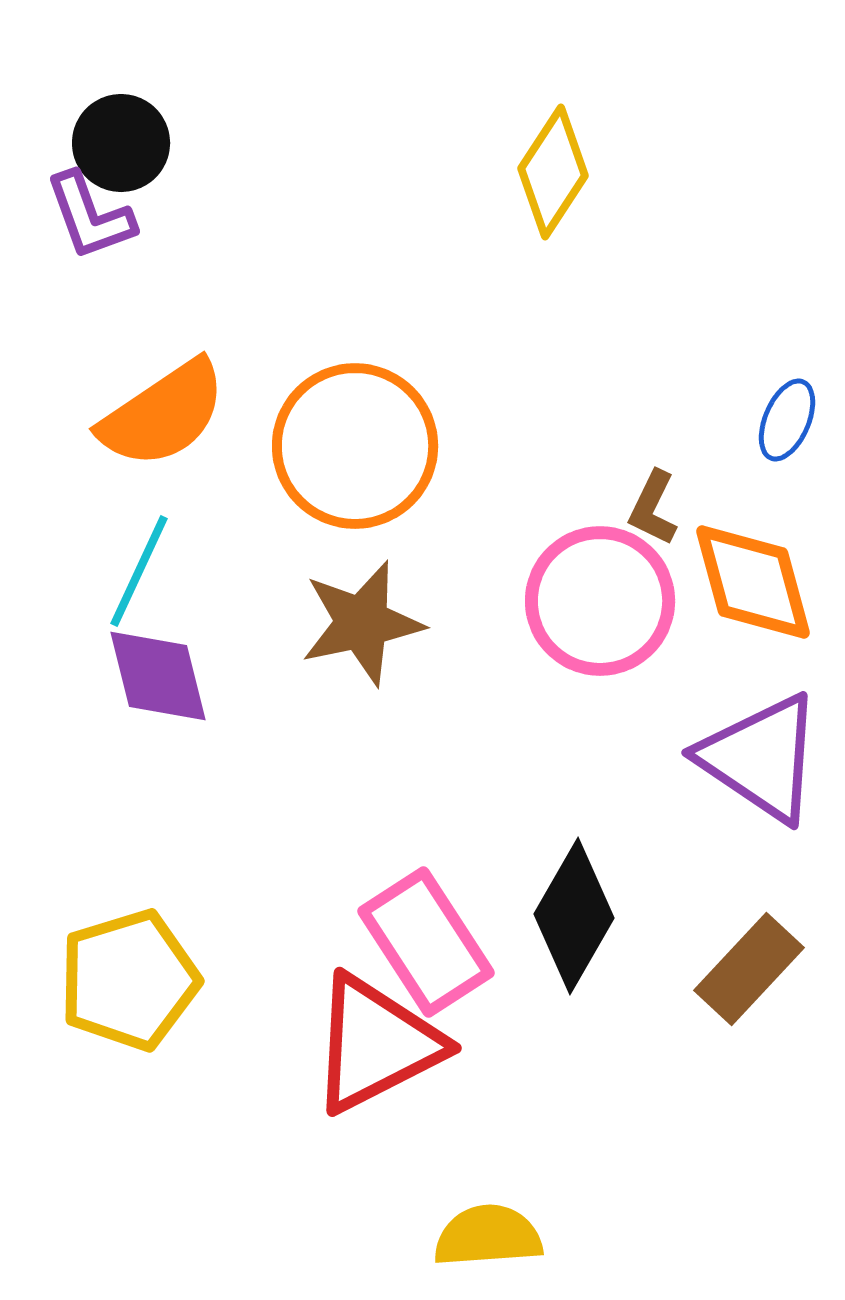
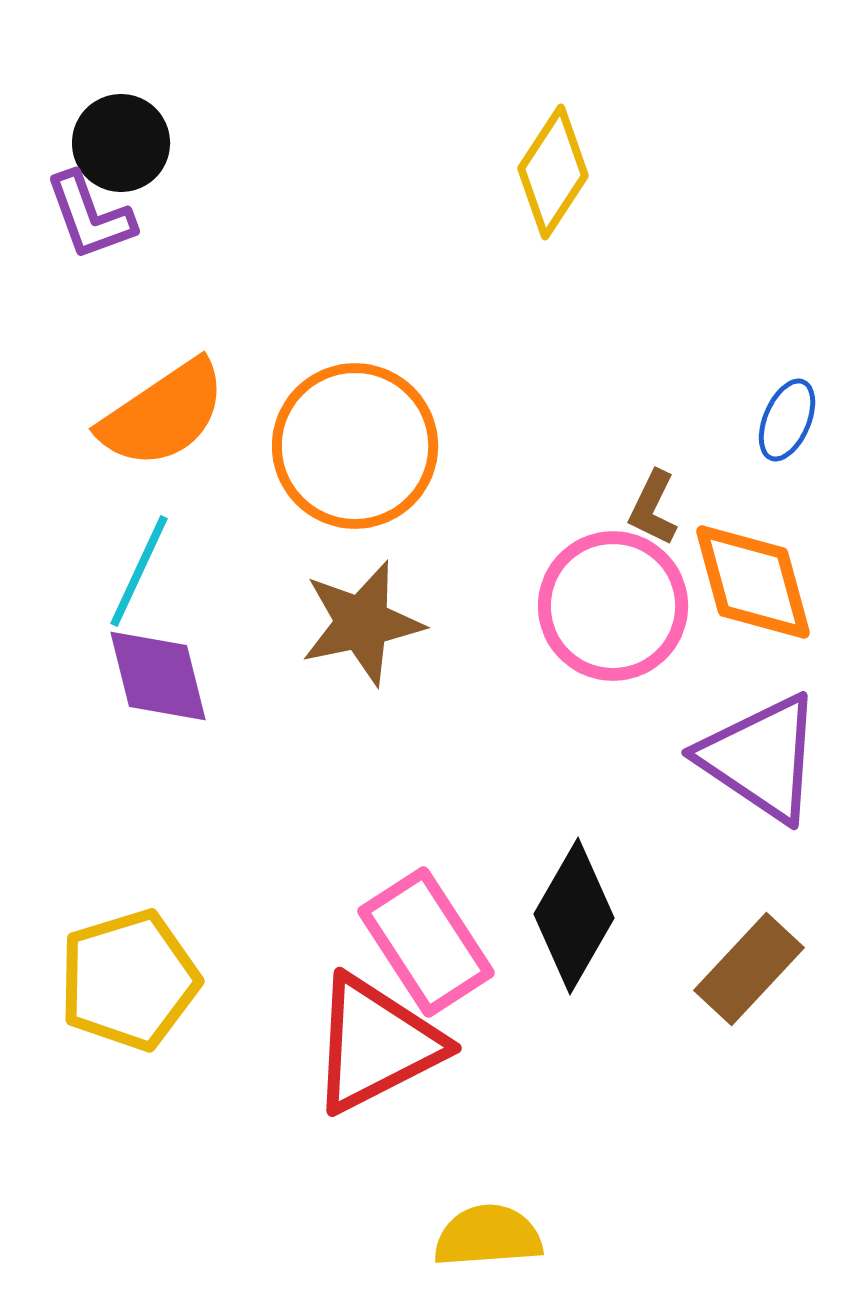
pink circle: moved 13 px right, 5 px down
